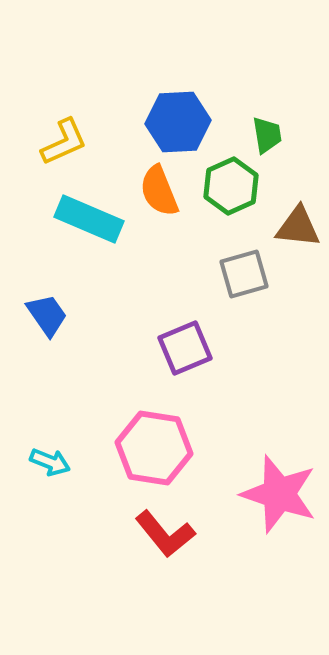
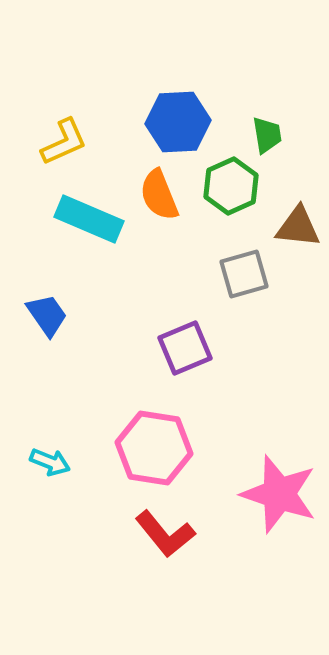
orange semicircle: moved 4 px down
